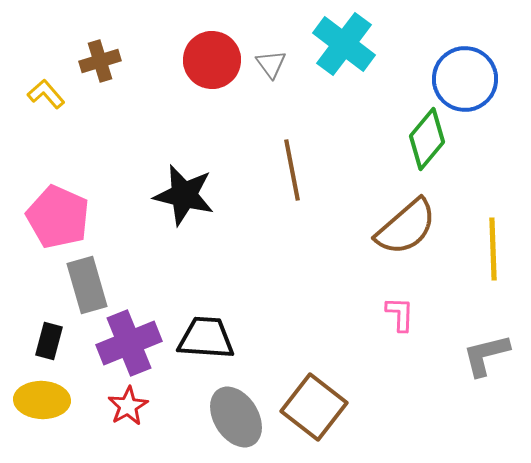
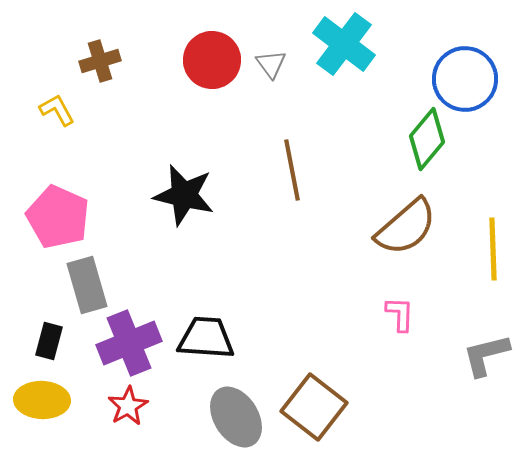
yellow L-shape: moved 11 px right, 16 px down; rotated 12 degrees clockwise
